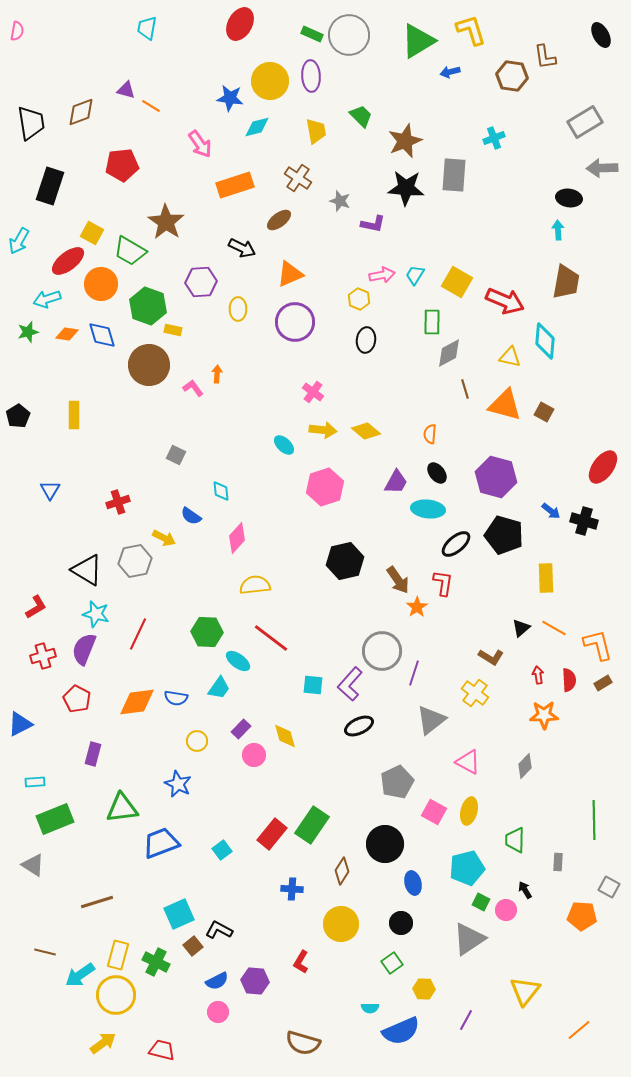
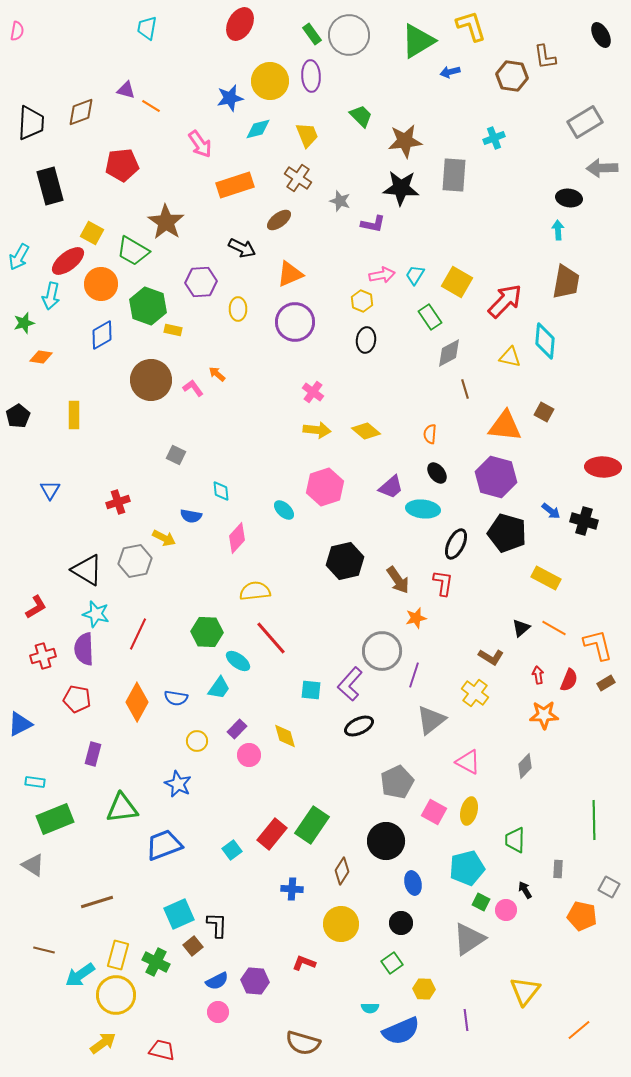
yellow L-shape at (471, 30): moved 4 px up
green rectangle at (312, 34): rotated 30 degrees clockwise
blue star at (230, 98): rotated 20 degrees counterclockwise
black trapezoid at (31, 123): rotated 12 degrees clockwise
cyan diamond at (257, 127): moved 1 px right, 2 px down
yellow trapezoid at (316, 131): moved 9 px left, 4 px down; rotated 12 degrees counterclockwise
brown star at (405, 141): rotated 16 degrees clockwise
black rectangle at (50, 186): rotated 33 degrees counterclockwise
black star at (406, 188): moved 5 px left
cyan arrow at (19, 241): moved 16 px down
green trapezoid at (130, 251): moved 3 px right
cyan arrow at (47, 299): moved 4 px right, 3 px up; rotated 60 degrees counterclockwise
yellow hexagon at (359, 299): moved 3 px right, 2 px down
red arrow at (505, 301): rotated 69 degrees counterclockwise
green rectangle at (432, 322): moved 2 px left, 5 px up; rotated 35 degrees counterclockwise
green star at (28, 332): moved 4 px left, 9 px up
orange diamond at (67, 334): moved 26 px left, 23 px down
blue diamond at (102, 335): rotated 76 degrees clockwise
brown circle at (149, 365): moved 2 px right, 15 px down
orange arrow at (217, 374): rotated 54 degrees counterclockwise
orange triangle at (505, 405): moved 21 px down; rotated 9 degrees counterclockwise
yellow arrow at (323, 430): moved 6 px left
cyan ellipse at (284, 445): moved 65 px down
red ellipse at (603, 467): rotated 56 degrees clockwise
purple trapezoid at (396, 482): moved 5 px left, 5 px down; rotated 20 degrees clockwise
cyan ellipse at (428, 509): moved 5 px left
blue semicircle at (191, 516): rotated 25 degrees counterclockwise
black pentagon at (504, 535): moved 3 px right, 2 px up
black ellipse at (456, 544): rotated 24 degrees counterclockwise
yellow rectangle at (546, 578): rotated 60 degrees counterclockwise
yellow semicircle at (255, 585): moved 6 px down
orange star at (417, 607): moved 1 px left, 11 px down; rotated 20 degrees clockwise
red line at (271, 638): rotated 12 degrees clockwise
purple semicircle at (84, 649): rotated 24 degrees counterclockwise
purple line at (414, 673): moved 2 px down
red semicircle at (569, 680): rotated 25 degrees clockwise
brown rectangle at (603, 683): moved 3 px right
cyan square at (313, 685): moved 2 px left, 5 px down
red pentagon at (77, 699): rotated 16 degrees counterclockwise
orange diamond at (137, 702): rotated 54 degrees counterclockwise
purple rectangle at (241, 729): moved 4 px left
pink circle at (254, 755): moved 5 px left
cyan rectangle at (35, 782): rotated 12 degrees clockwise
blue trapezoid at (161, 843): moved 3 px right, 2 px down
black circle at (385, 844): moved 1 px right, 3 px up
cyan square at (222, 850): moved 10 px right
gray rectangle at (558, 862): moved 7 px down
orange pentagon at (582, 916): rotated 8 degrees clockwise
black L-shape at (219, 930): moved 2 px left, 5 px up; rotated 64 degrees clockwise
brown line at (45, 952): moved 1 px left, 2 px up
red L-shape at (301, 962): moved 3 px right, 1 px down; rotated 80 degrees clockwise
purple line at (466, 1020): rotated 35 degrees counterclockwise
